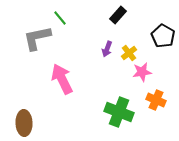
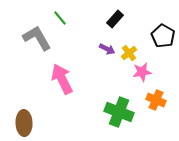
black rectangle: moved 3 px left, 4 px down
gray L-shape: rotated 72 degrees clockwise
purple arrow: rotated 84 degrees counterclockwise
